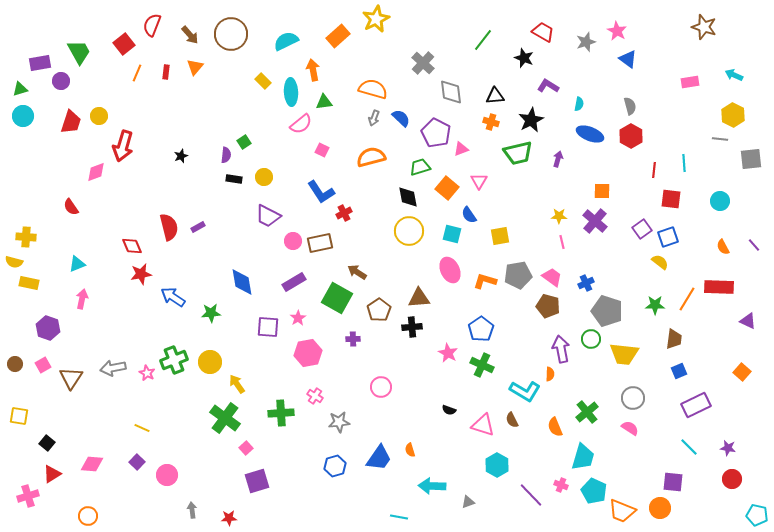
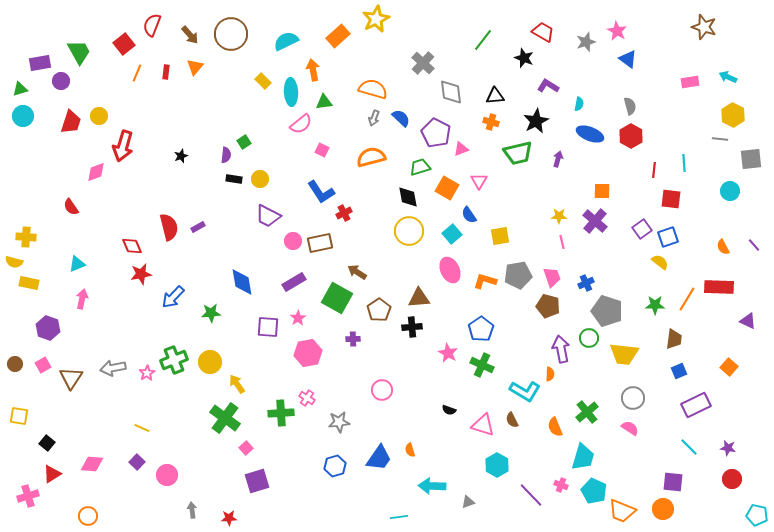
cyan arrow at (734, 75): moved 6 px left, 2 px down
black star at (531, 120): moved 5 px right, 1 px down
yellow circle at (264, 177): moved 4 px left, 2 px down
orange square at (447, 188): rotated 10 degrees counterclockwise
cyan circle at (720, 201): moved 10 px right, 10 px up
cyan square at (452, 234): rotated 36 degrees clockwise
pink trapezoid at (552, 277): rotated 35 degrees clockwise
blue arrow at (173, 297): rotated 80 degrees counterclockwise
green circle at (591, 339): moved 2 px left, 1 px up
orange square at (742, 372): moved 13 px left, 5 px up
pink star at (147, 373): rotated 14 degrees clockwise
pink circle at (381, 387): moved 1 px right, 3 px down
pink cross at (315, 396): moved 8 px left, 2 px down
orange circle at (660, 508): moved 3 px right, 1 px down
cyan line at (399, 517): rotated 18 degrees counterclockwise
